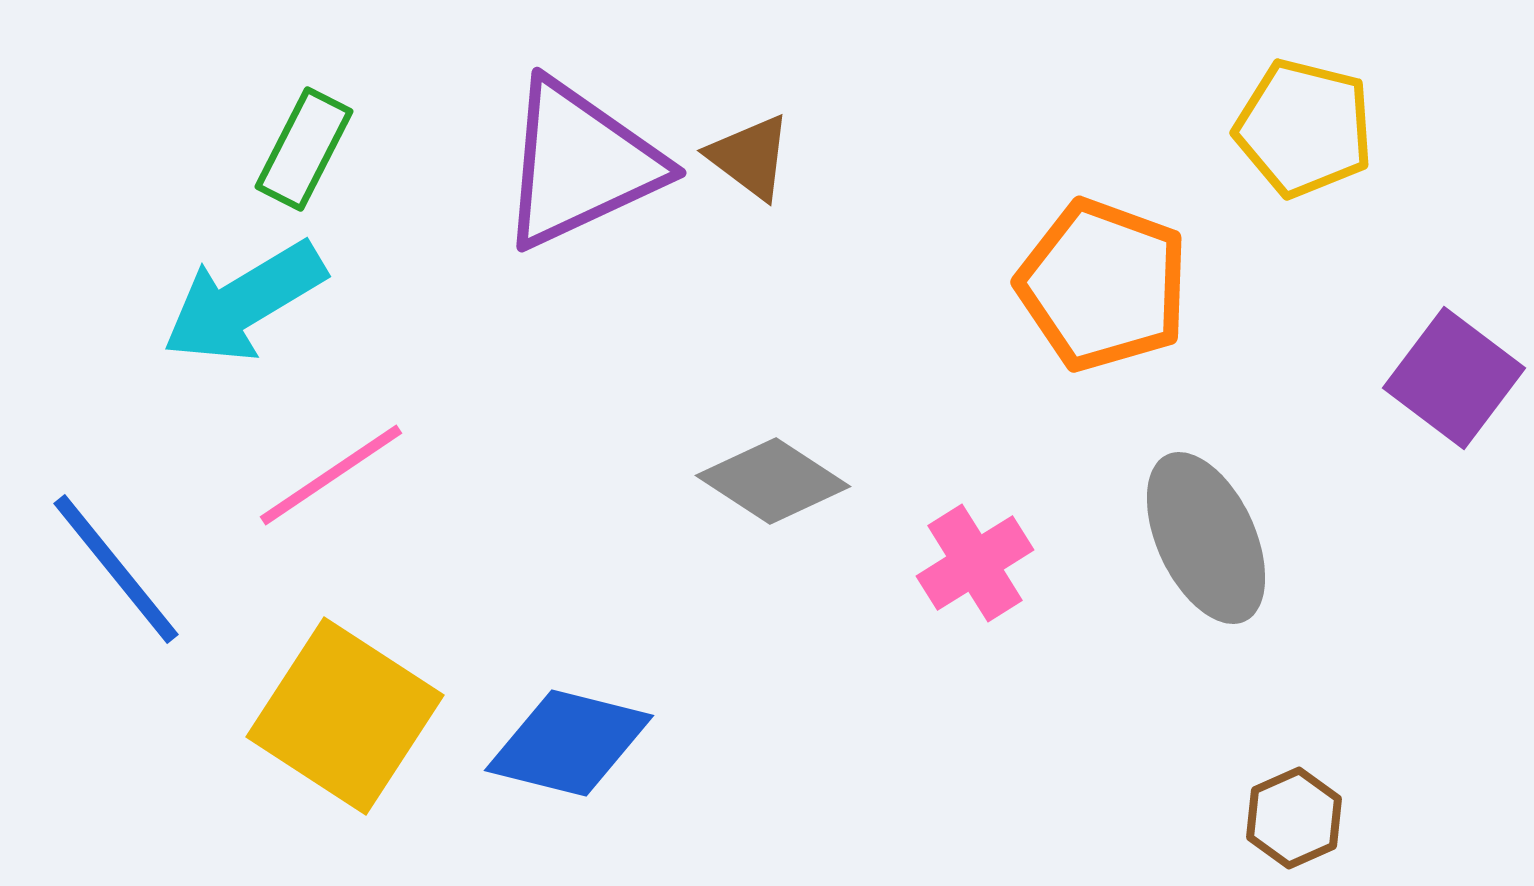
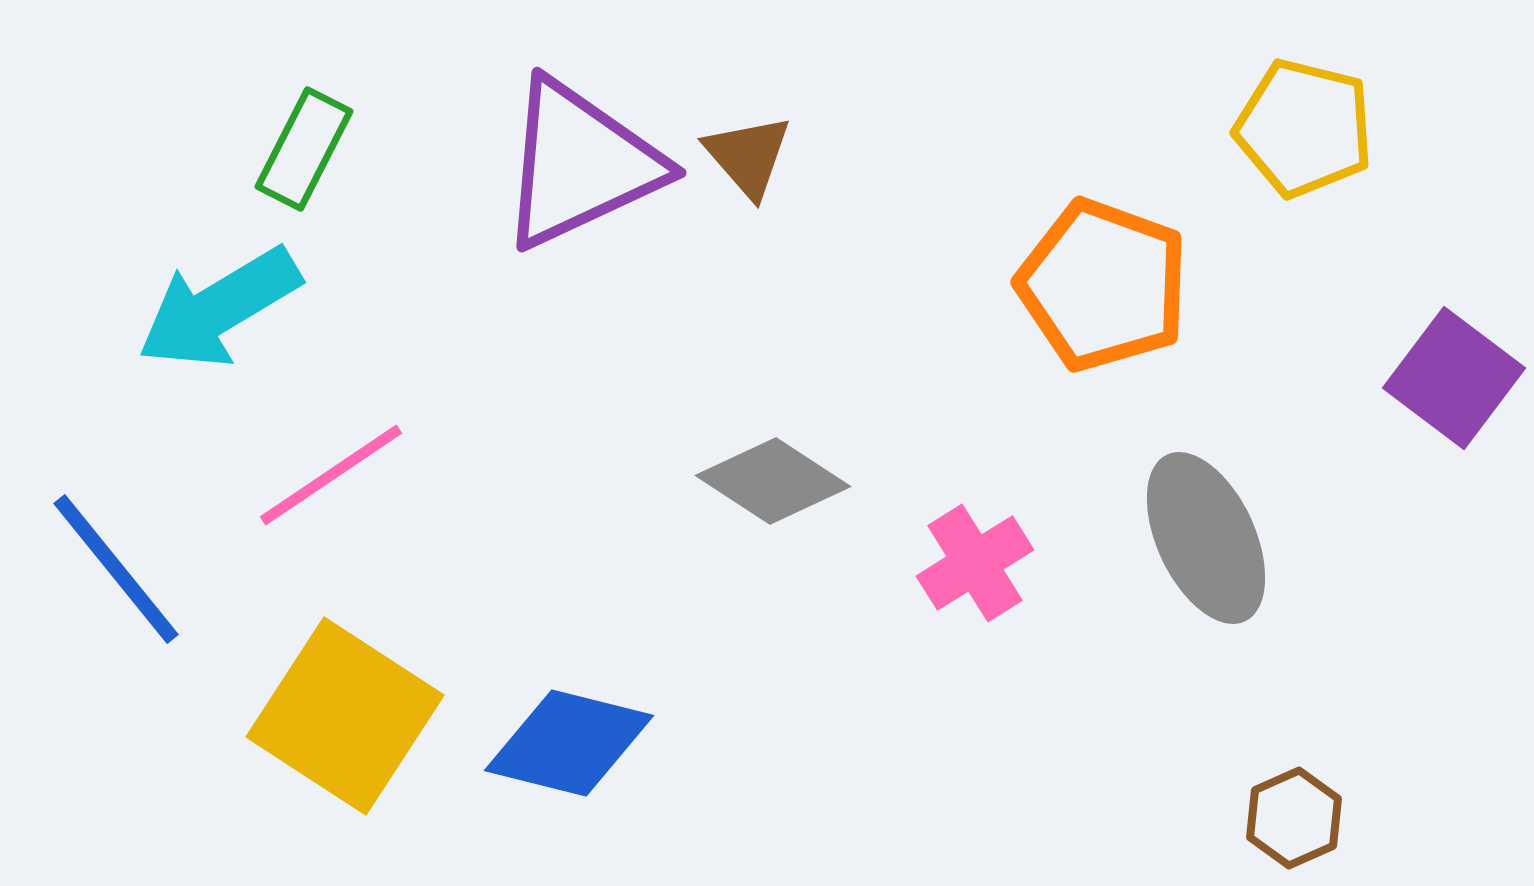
brown triangle: moved 2 px left, 1 px up; rotated 12 degrees clockwise
cyan arrow: moved 25 px left, 6 px down
